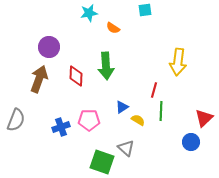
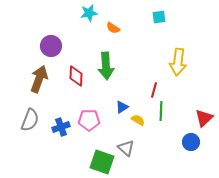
cyan square: moved 14 px right, 7 px down
purple circle: moved 2 px right, 1 px up
gray semicircle: moved 14 px right
